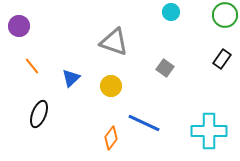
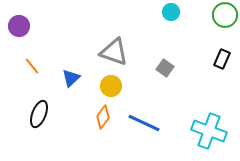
gray triangle: moved 10 px down
black rectangle: rotated 12 degrees counterclockwise
cyan cross: rotated 20 degrees clockwise
orange diamond: moved 8 px left, 21 px up
